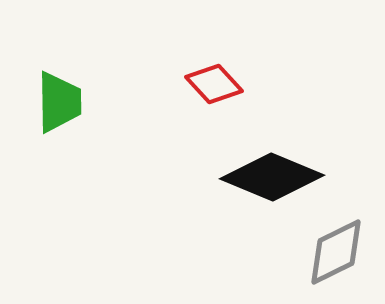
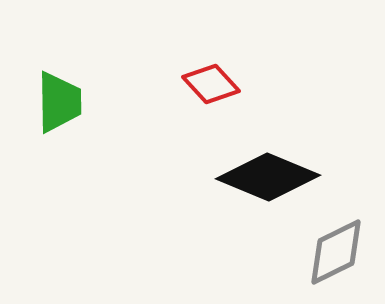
red diamond: moved 3 px left
black diamond: moved 4 px left
